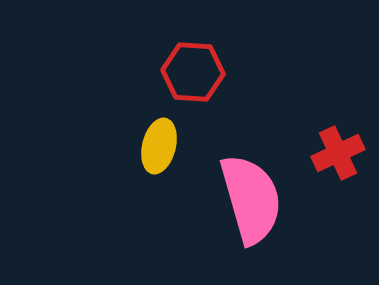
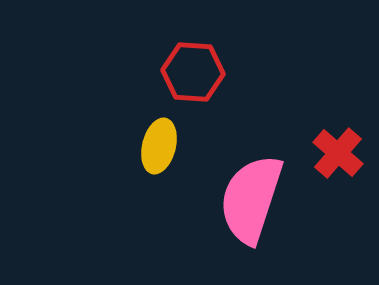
red cross: rotated 24 degrees counterclockwise
pink semicircle: rotated 146 degrees counterclockwise
